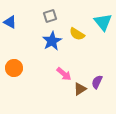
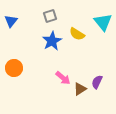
blue triangle: moved 1 px right, 1 px up; rotated 40 degrees clockwise
pink arrow: moved 1 px left, 4 px down
